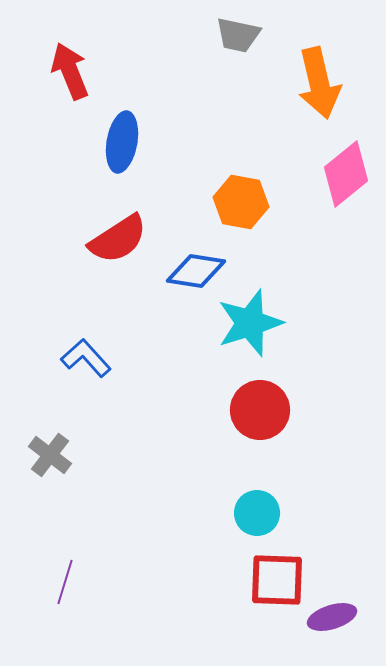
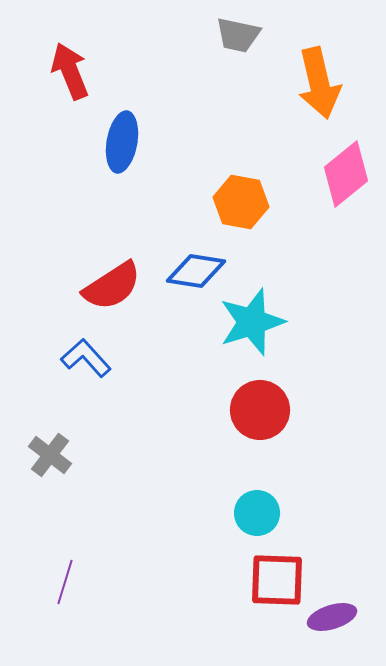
red semicircle: moved 6 px left, 47 px down
cyan star: moved 2 px right, 1 px up
